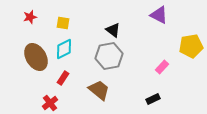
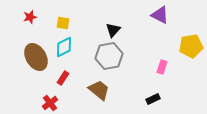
purple triangle: moved 1 px right
black triangle: rotated 35 degrees clockwise
cyan diamond: moved 2 px up
pink rectangle: rotated 24 degrees counterclockwise
